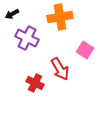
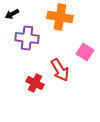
orange cross: rotated 20 degrees clockwise
purple cross: rotated 20 degrees counterclockwise
pink square: moved 2 px down
red arrow: moved 1 px down
